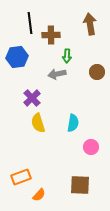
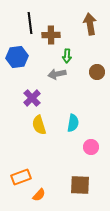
yellow semicircle: moved 1 px right, 2 px down
